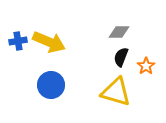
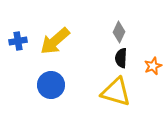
gray diamond: rotated 65 degrees counterclockwise
yellow arrow: moved 6 px right, 1 px up; rotated 116 degrees clockwise
black semicircle: moved 1 px down; rotated 18 degrees counterclockwise
orange star: moved 7 px right; rotated 12 degrees clockwise
